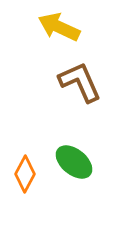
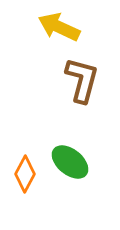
brown L-shape: moved 2 px right, 2 px up; rotated 39 degrees clockwise
green ellipse: moved 4 px left
